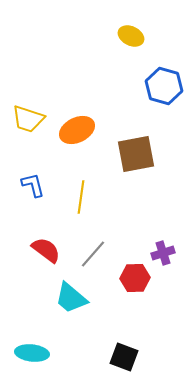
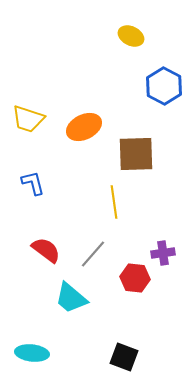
blue hexagon: rotated 12 degrees clockwise
orange ellipse: moved 7 px right, 3 px up
brown square: rotated 9 degrees clockwise
blue L-shape: moved 2 px up
yellow line: moved 33 px right, 5 px down; rotated 16 degrees counterclockwise
purple cross: rotated 10 degrees clockwise
red hexagon: rotated 8 degrees clockwise
